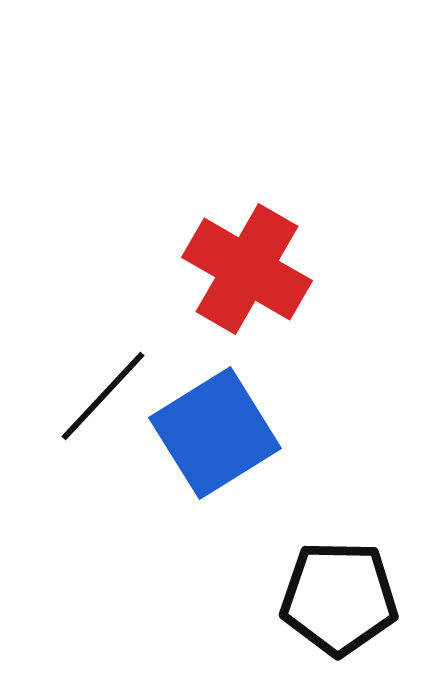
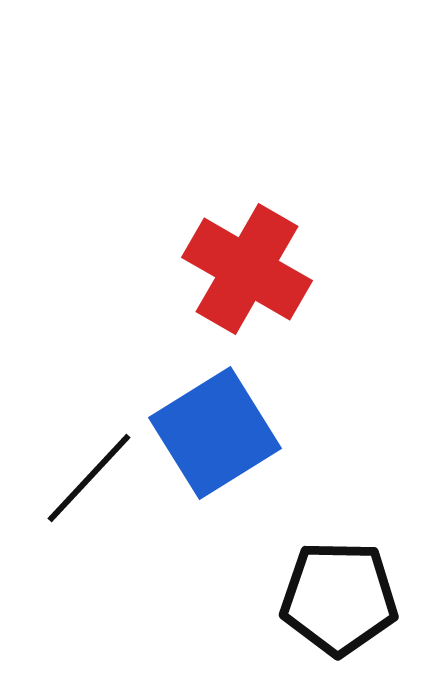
black line: moved 14 px left, 82 px down
